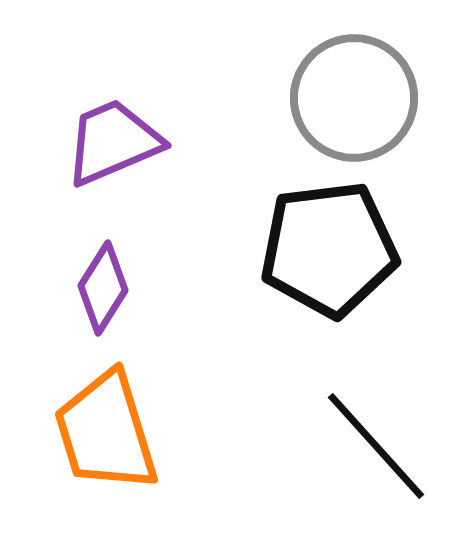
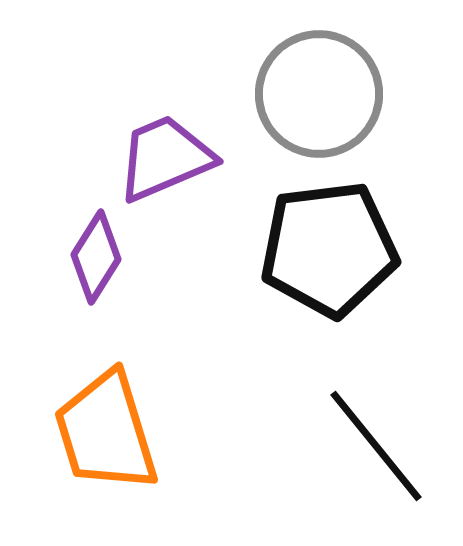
gray circle: moved 35 px left, 4 px up
purple trapezoid: moved 52 px right, 16 px down
purple diamond: moved 7 px left, 31 px up
black line: rotated 3 degrees clockwise
